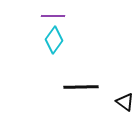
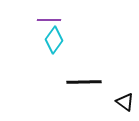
purple line: moved 4 px left, 4 px down
black line: moved 3 px right, 5 px up
